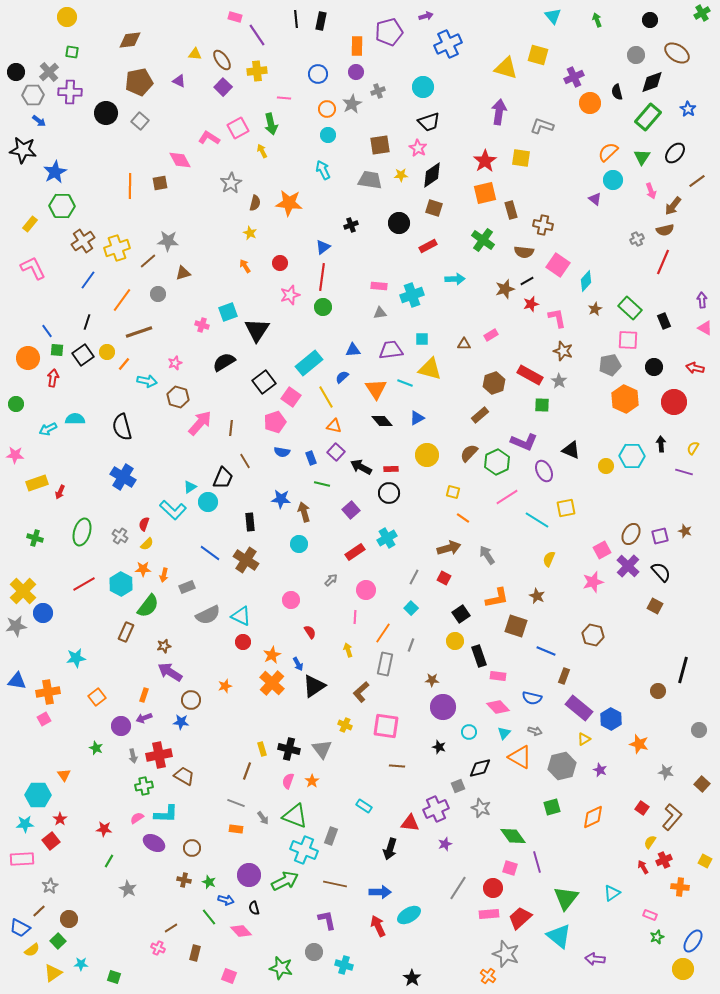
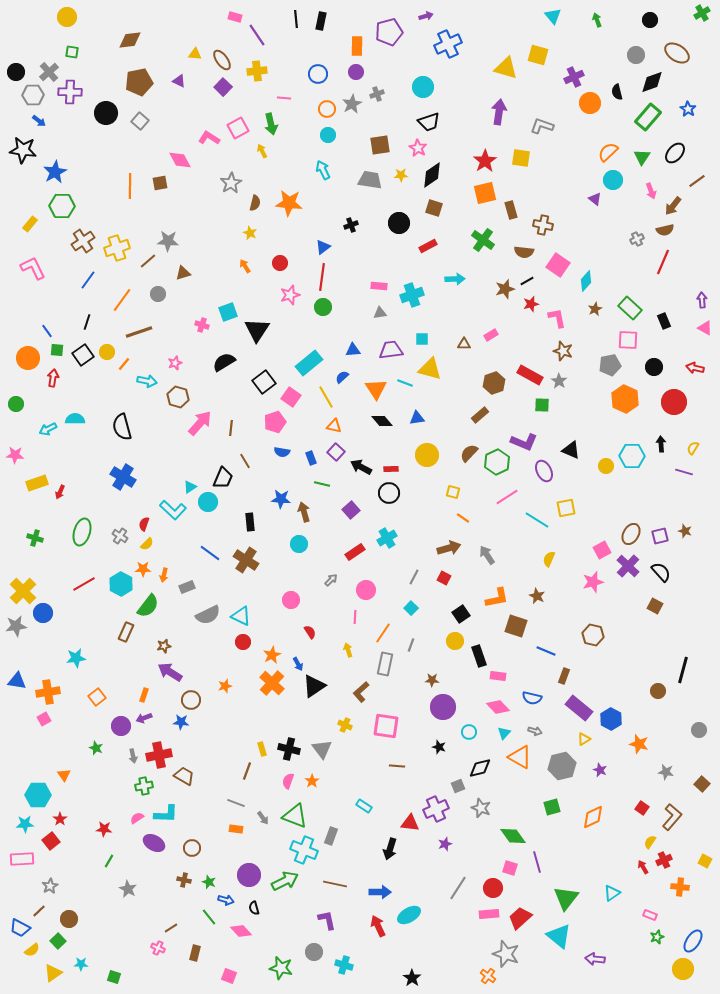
gray cross at (378, 91): moved 1 px left, 3 px down
blue triangle at (417, 418): rotated 21 degrees clockwise
